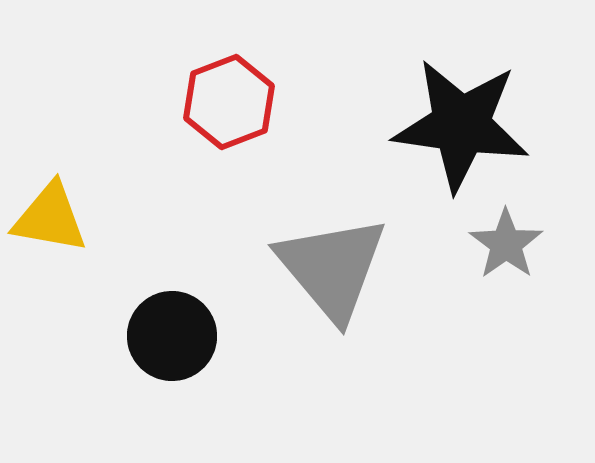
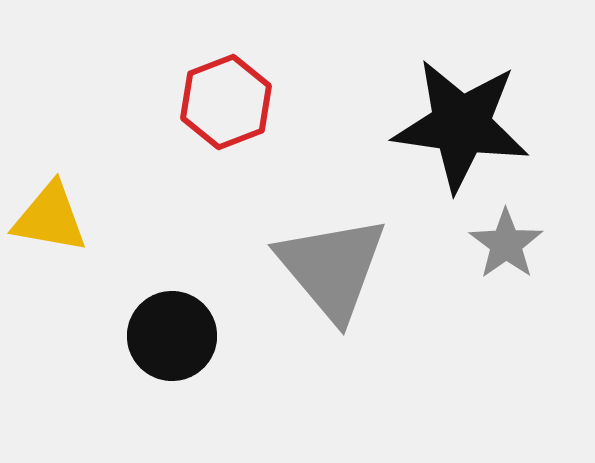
red hexagon: moved 3 px left
